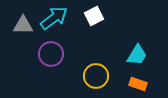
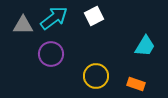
cyan trapezoid: moved 8 px right, 9 px up
orange rectangle: moved 2 px left
